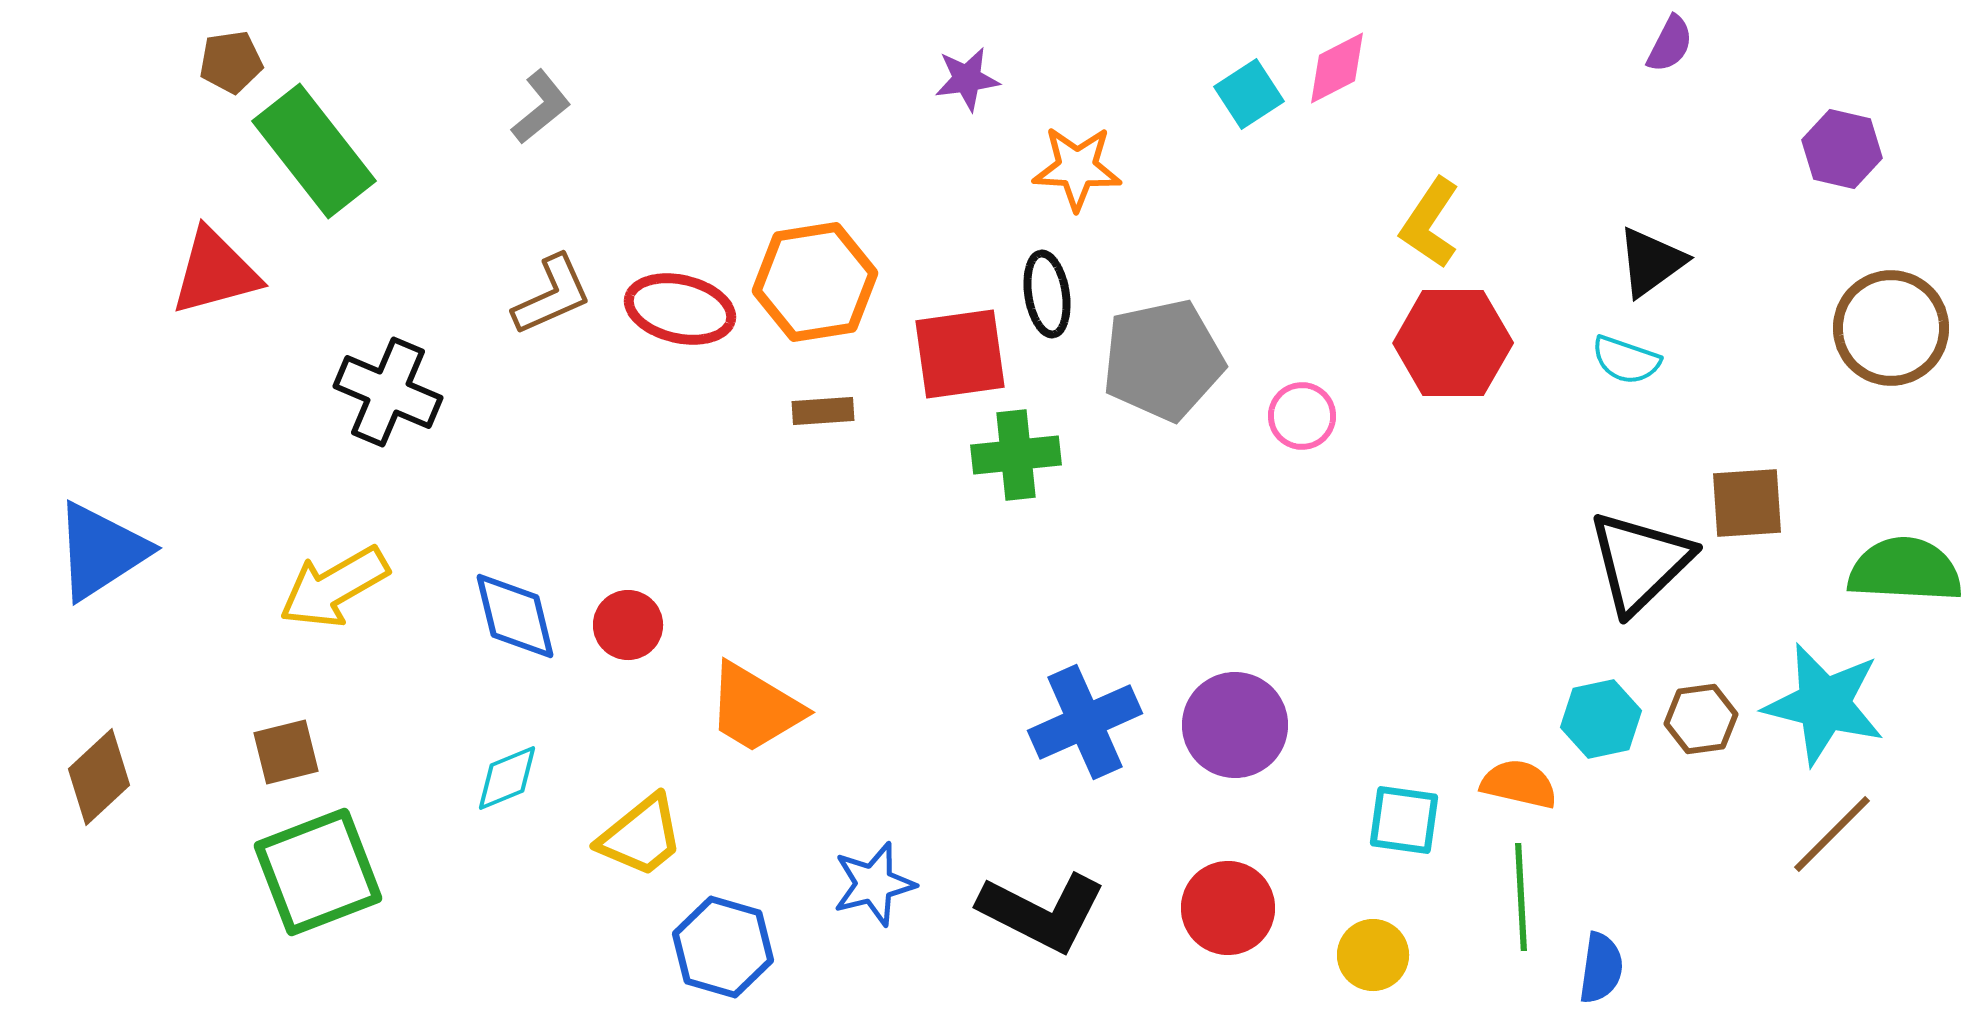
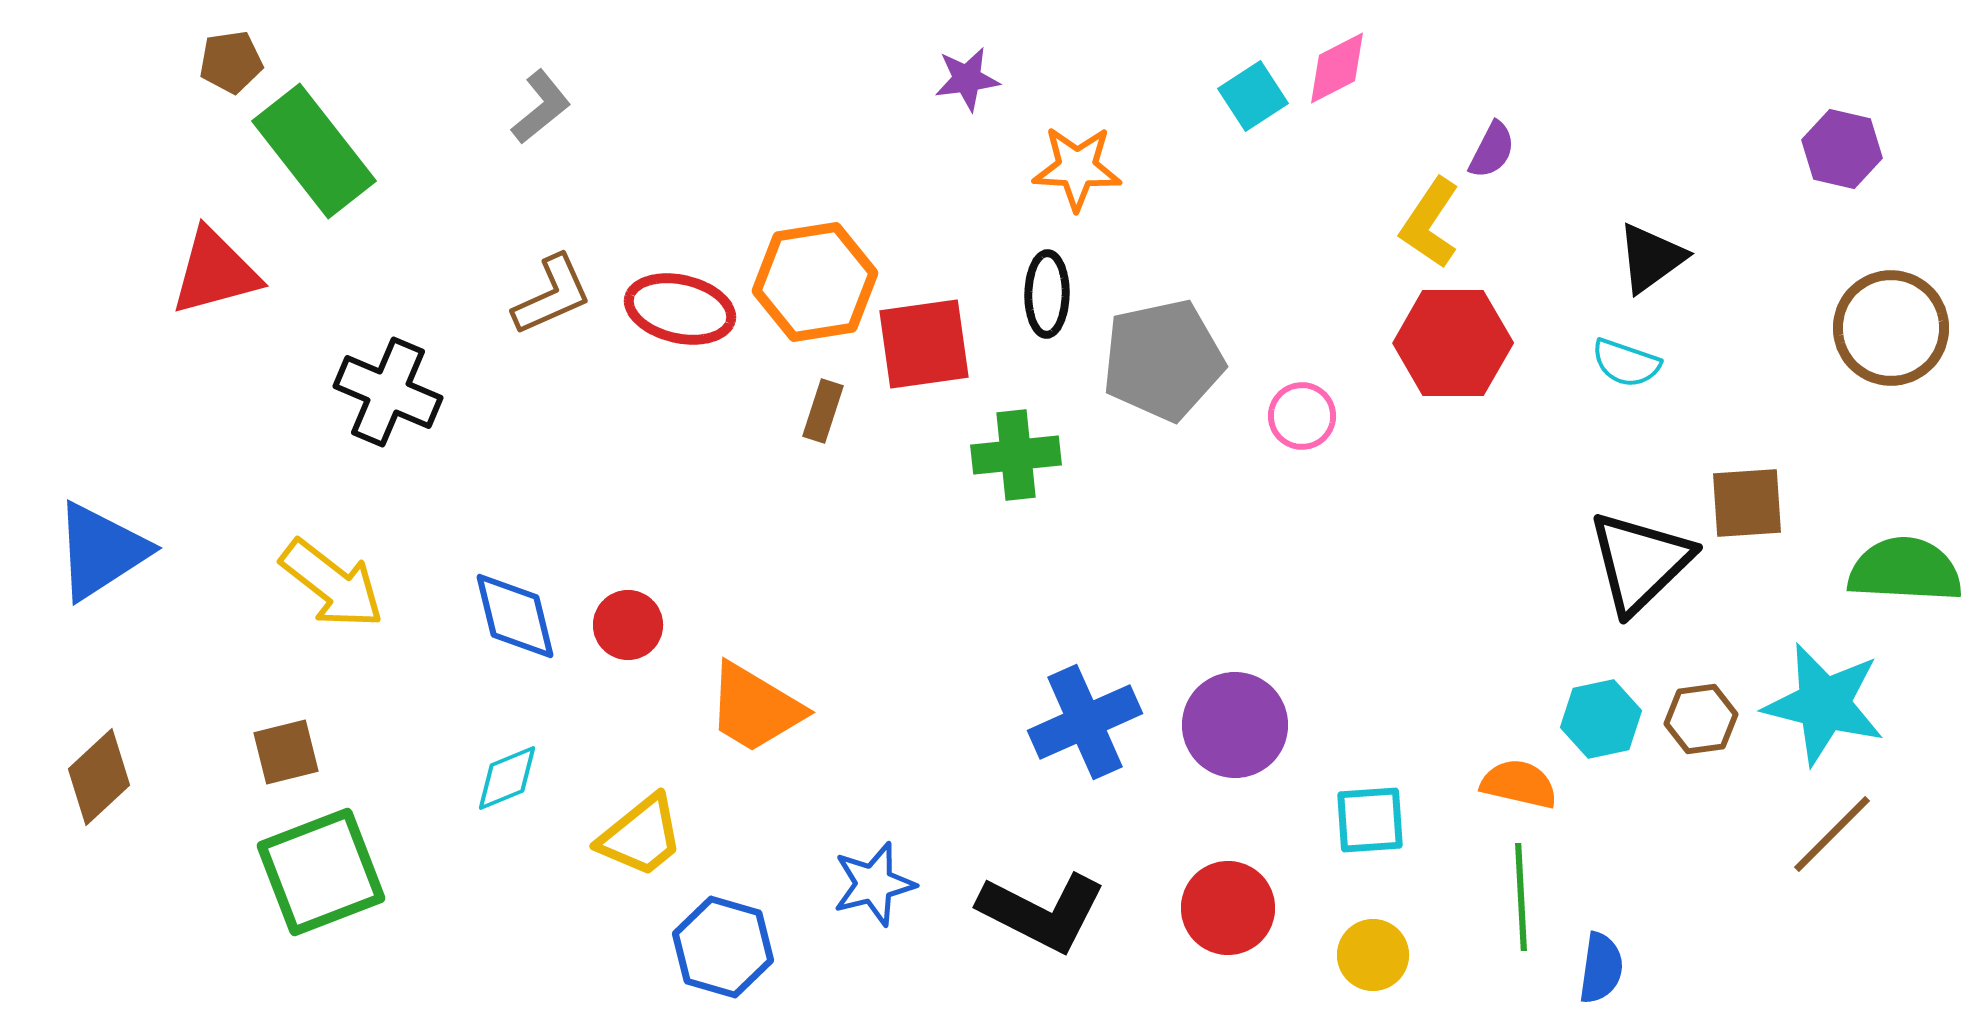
purple semicircle at (1670, 44): moved 178 px left, 106 px down
cyan square at (1249, 94): moved 4 px right, 2 px down
black triangle at (1651, 262): moved 4 px up
black ellipse at (1047, 294): rotated 10 degrees clockwise
red square at (960, 354): moved 36 px left, 10 px up
cyan semicircle at (1626, 360): moved 3 px down
brown rectangle at (823, 411): rotated 68 degrees counterclockwise
yellow arrow at (334, 587): moved 2 px left, 3 px up; rotated 112 degrees counterclockwise
cyan square at (1404, 820): moved 34 px left; rotated 12 degrees counterclockwise
green square at (318, 872): moved 3 px right
